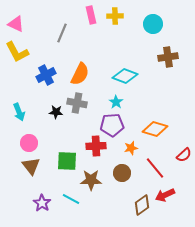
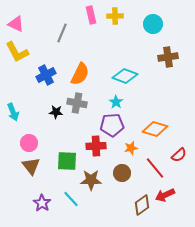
cyan arrow: moved 6 px left
red semicircle: moved 5 px left
cyan line: rotated 18 degrees clockwise
